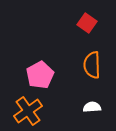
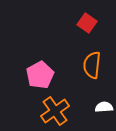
orange semicircle: rotated 8 degrees clockwise
white semicircle: moved 12 px right
orange cross: moved 27 px right
